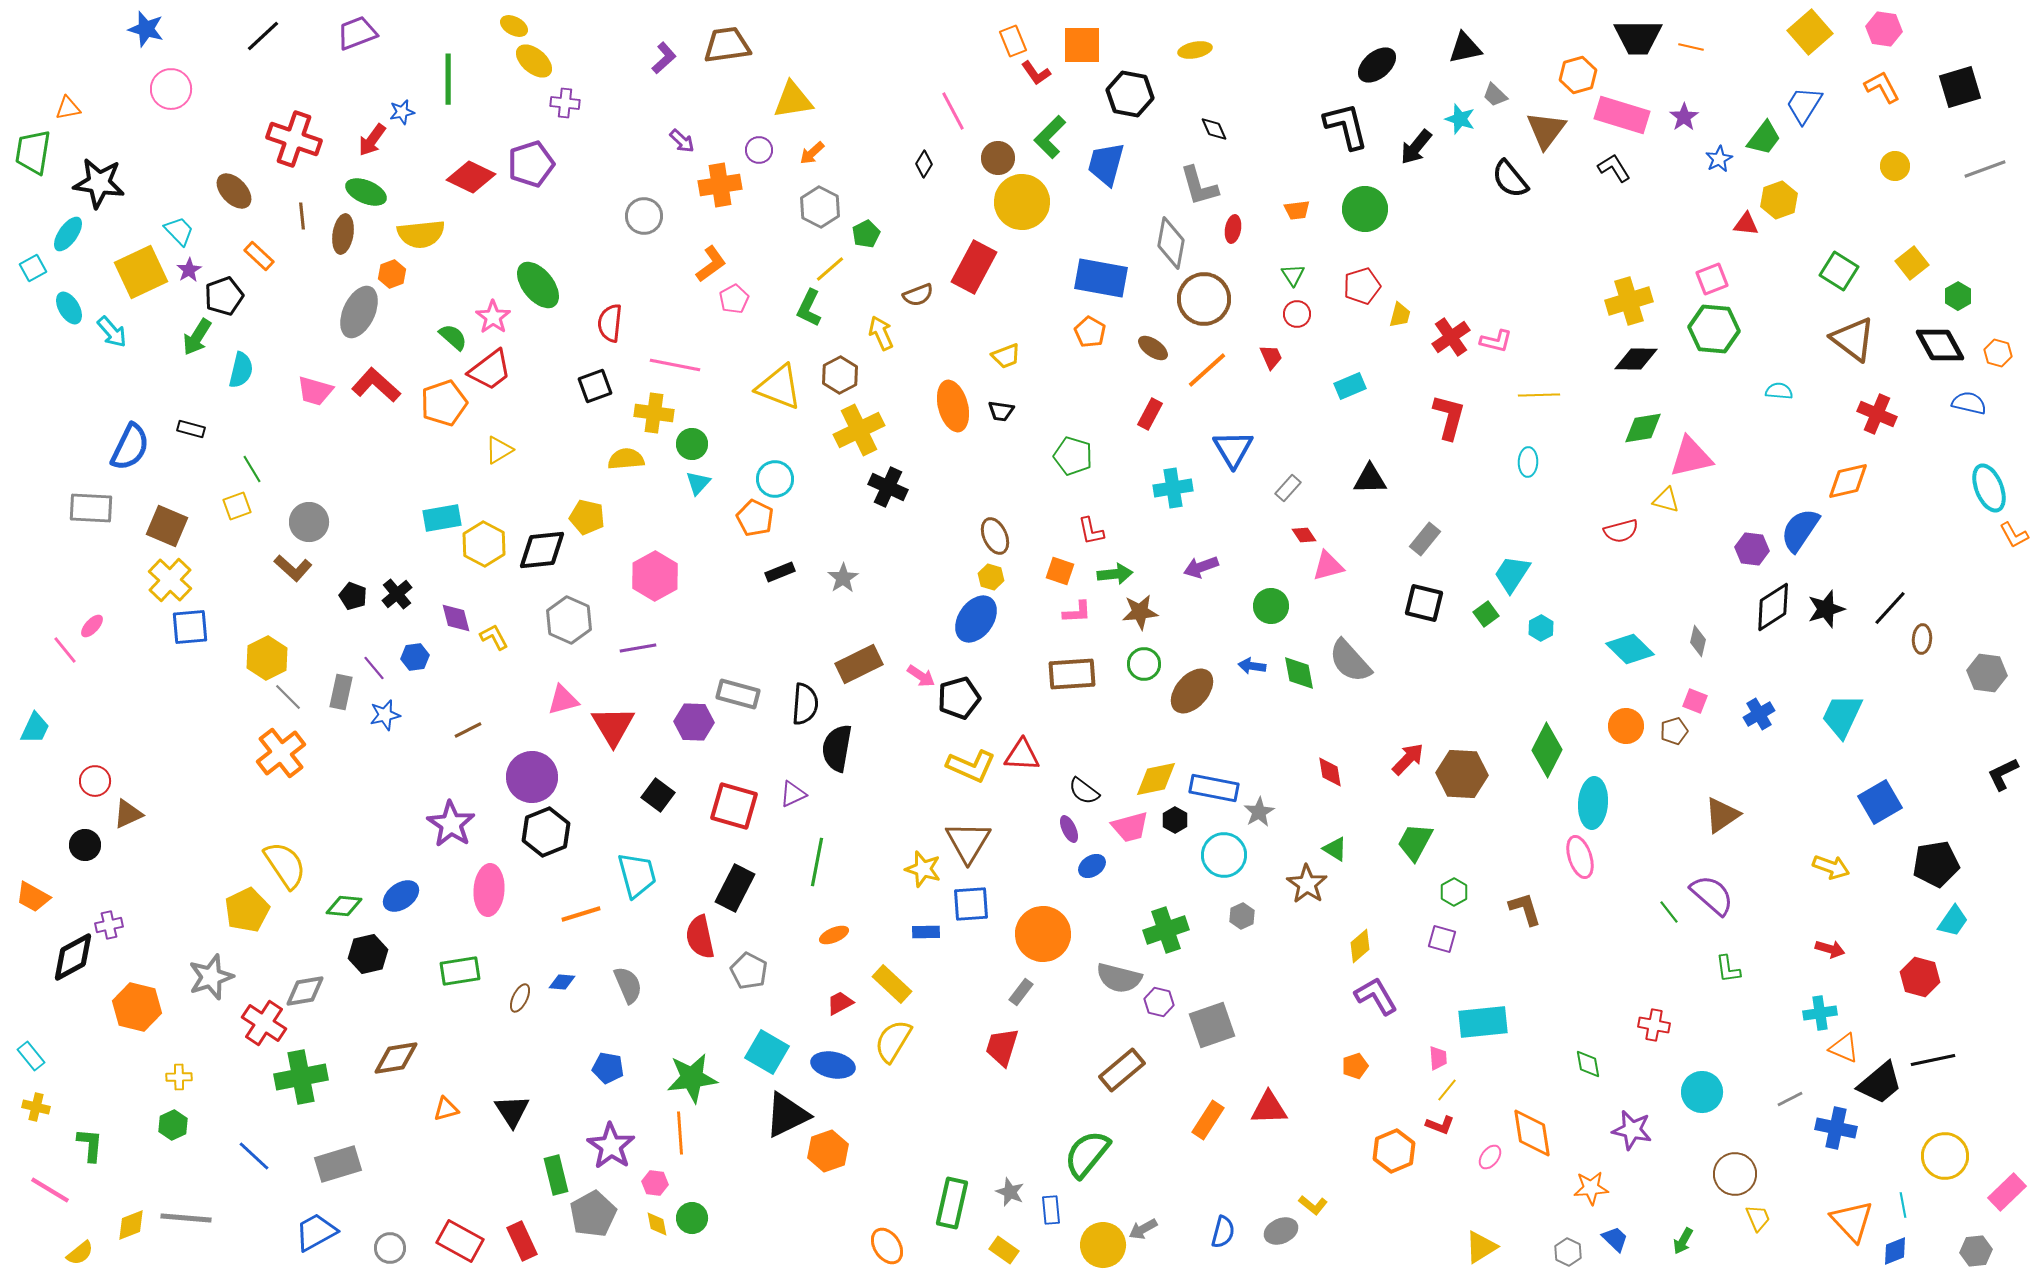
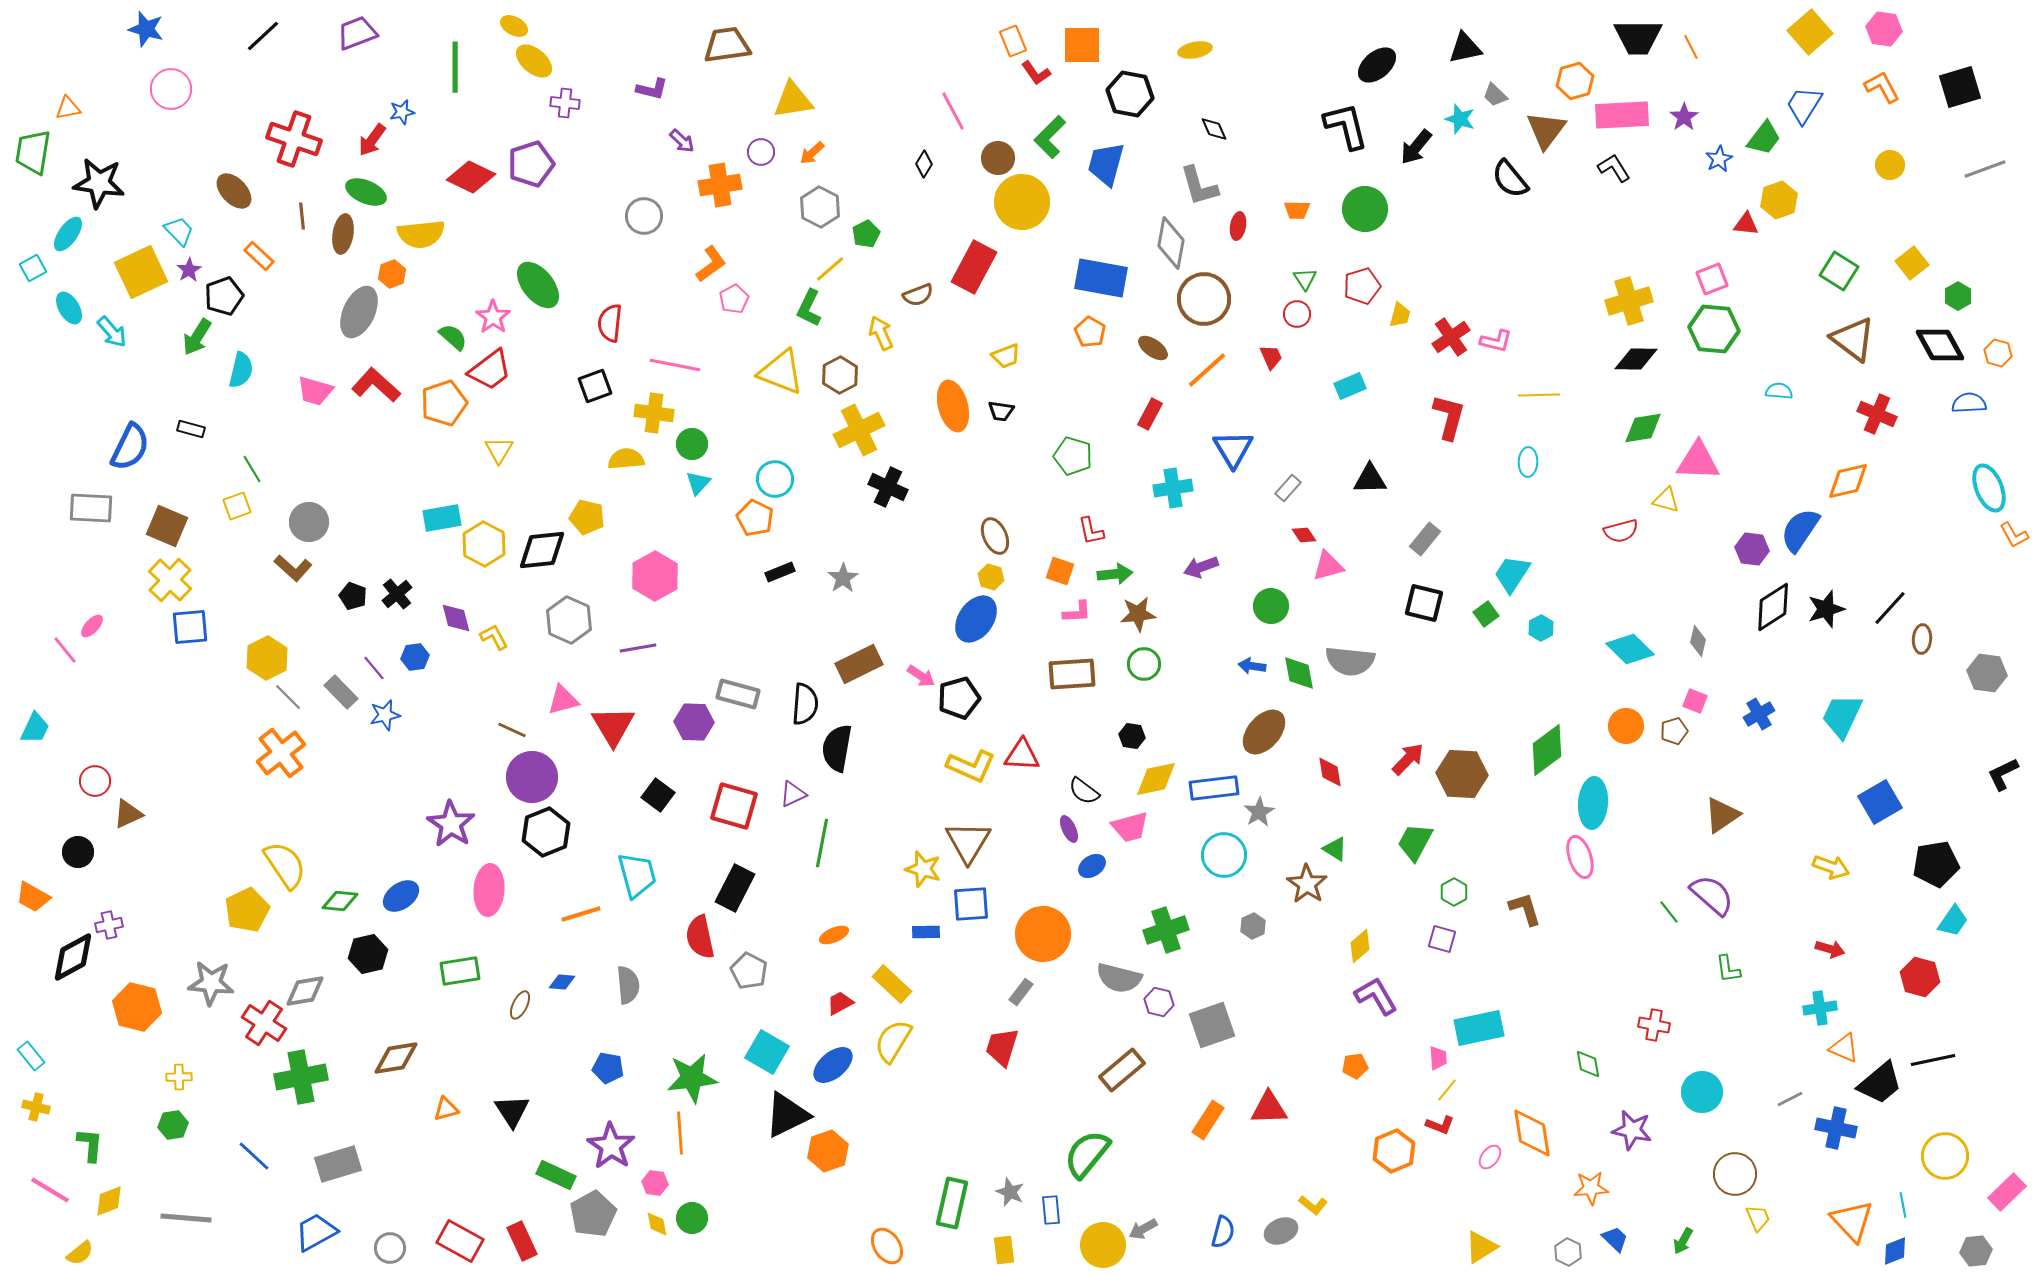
orange line at (1691, 47): rotated 50 degrees clockwise
purple L-shape at (664, 58): moved 12 px left, 31 px down; rotated 56 degrees clockwise
orange hexagon at (1578, 75): moved 3 px left, 6 px down
green line at (448, 79): moved 7 px right, 12 px up
pink rectangle at (1622, 115): rotated 20 degrees counterclockwise
purple circle at (759, 150): moved 2 px right, 2 px down
yellow circle at (1895, 166): moved 5 px left, 1 px up
orange trapezoid at (1297, 210): rotated 8 degrees clockwise
red ellipse at (1233, 229): moved 5 px right, 3 px up
green triangle at (1293, 275): moved 12 px right, 4 px down
yellow triangle at (779, 387): moved 2 px right, 15 px up
blue semicircle at (1969, 403): rotated 16 degrees counterclockwise
yellow triangle at (499, 450): rotated 28 degrees counterclockwise
pink triangle at (1691, 457): moved 7 px right, 4 px down; rotated 15 degrees clockwise
brown star at (1140, 612): moved 2 px left, 2 px down
gray semicircle at (1350, 661): rotated 42 degrees counterclockwise
brown ellipse at (1192, 691): moved 72 px right, 41 px down
gray rectangle at (341, 692): rotated 56 degrees counterclockwise
brown line at (468, 730): moved 44 px right; rotated 52 degrees clockwise
green diamond at (1547, 750): rotated 26 degrees clockwise
blue rectangle at (1214, 788): rotated 18 degrees counterclockwise
black hexagon at (1175, 820): moved 43 px left, 84 px up; rotated 20 degrees counterclockwise
black circle at (85, 845): moved 7 px left, 7 px down
green line at (817, 862): moved 5 px right, 19 px up
green diamond at (344, 906): moved 4 px left, 5 px up
gray hexagon at (1242, 916): moved 11 px right, 10 px down
gray star at (211, 977): moved 6 px down; rotated 24 degrees clockwise
gray semicircle at (628, 985): rotated 18 degrees clockwise
brown ellipse at (520, 998): moved 7 px down
cyan cross at (1820, 1013): moved 5 px up
cyan rectangle at (1483, 1022): moved 4 px left, 6 px down; rotated 6 degrees counterclockwise
blue ellipse at (833, 1065): rotated 51 degrees counterclockwise
orange pentagon at (1355, 1066): rotated 10 degrees clockwise
green hexagon at (173, 1125): rotated 16 degrees clockwise
green rectangle at (556, 1175): rotated 51 degrees counterclockwise
yellow diamond at (131, 1225): moved 22 px left, 24 px up
yellow rectangle at (1004, 1250): rotated 48 degrees clockwise
